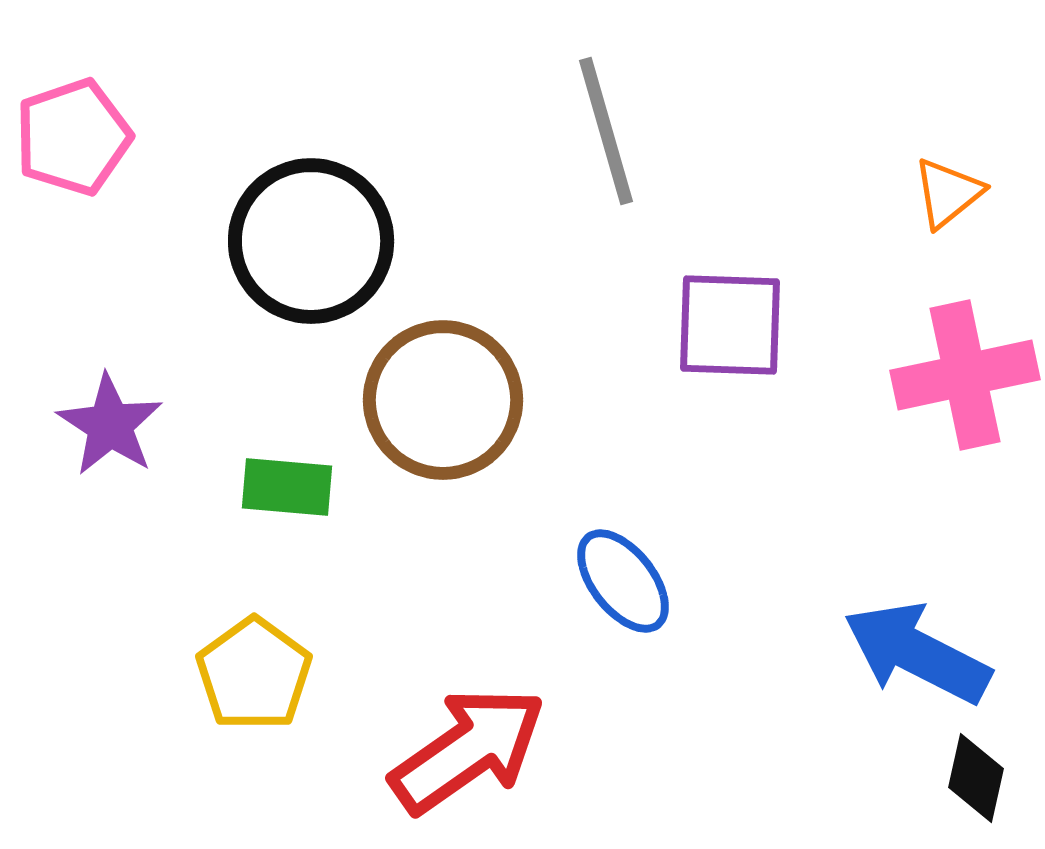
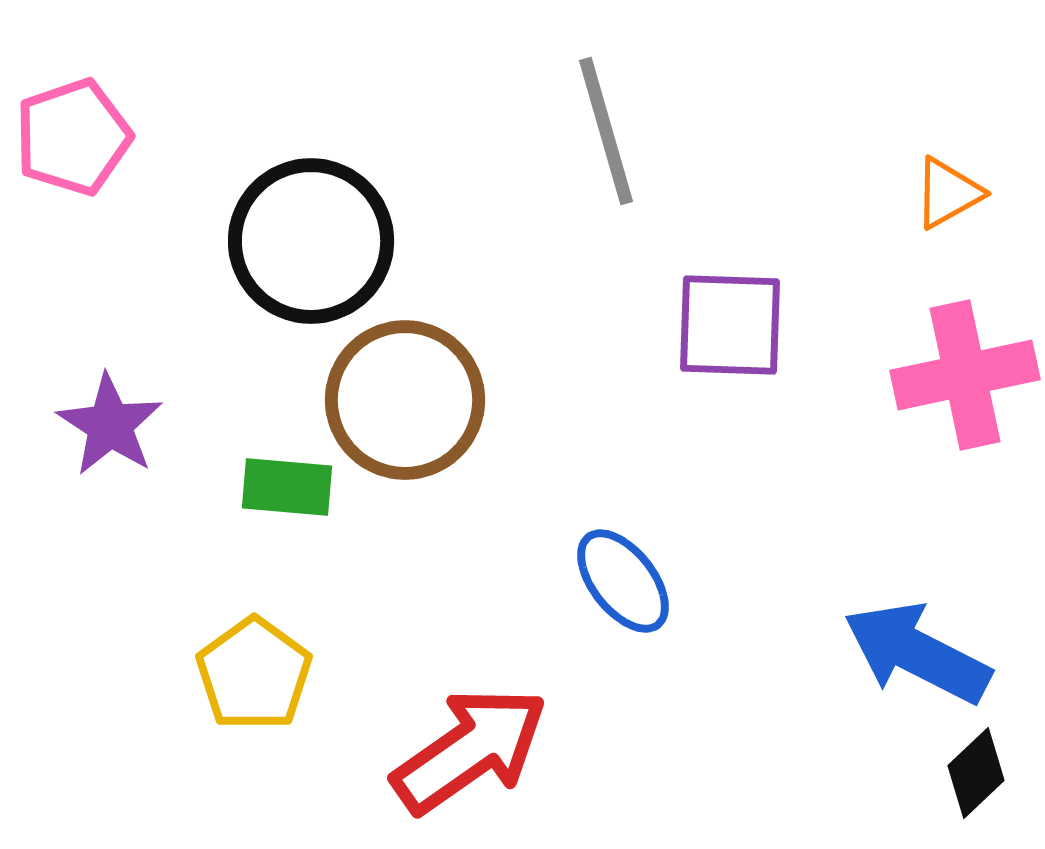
orange triangle: rotated 10 degrees clockwise
brown circle: moved 38 px left
red arrow: moved 2 px right
black diamond: moved 5 px up; rotated 34 degrees clockwise
